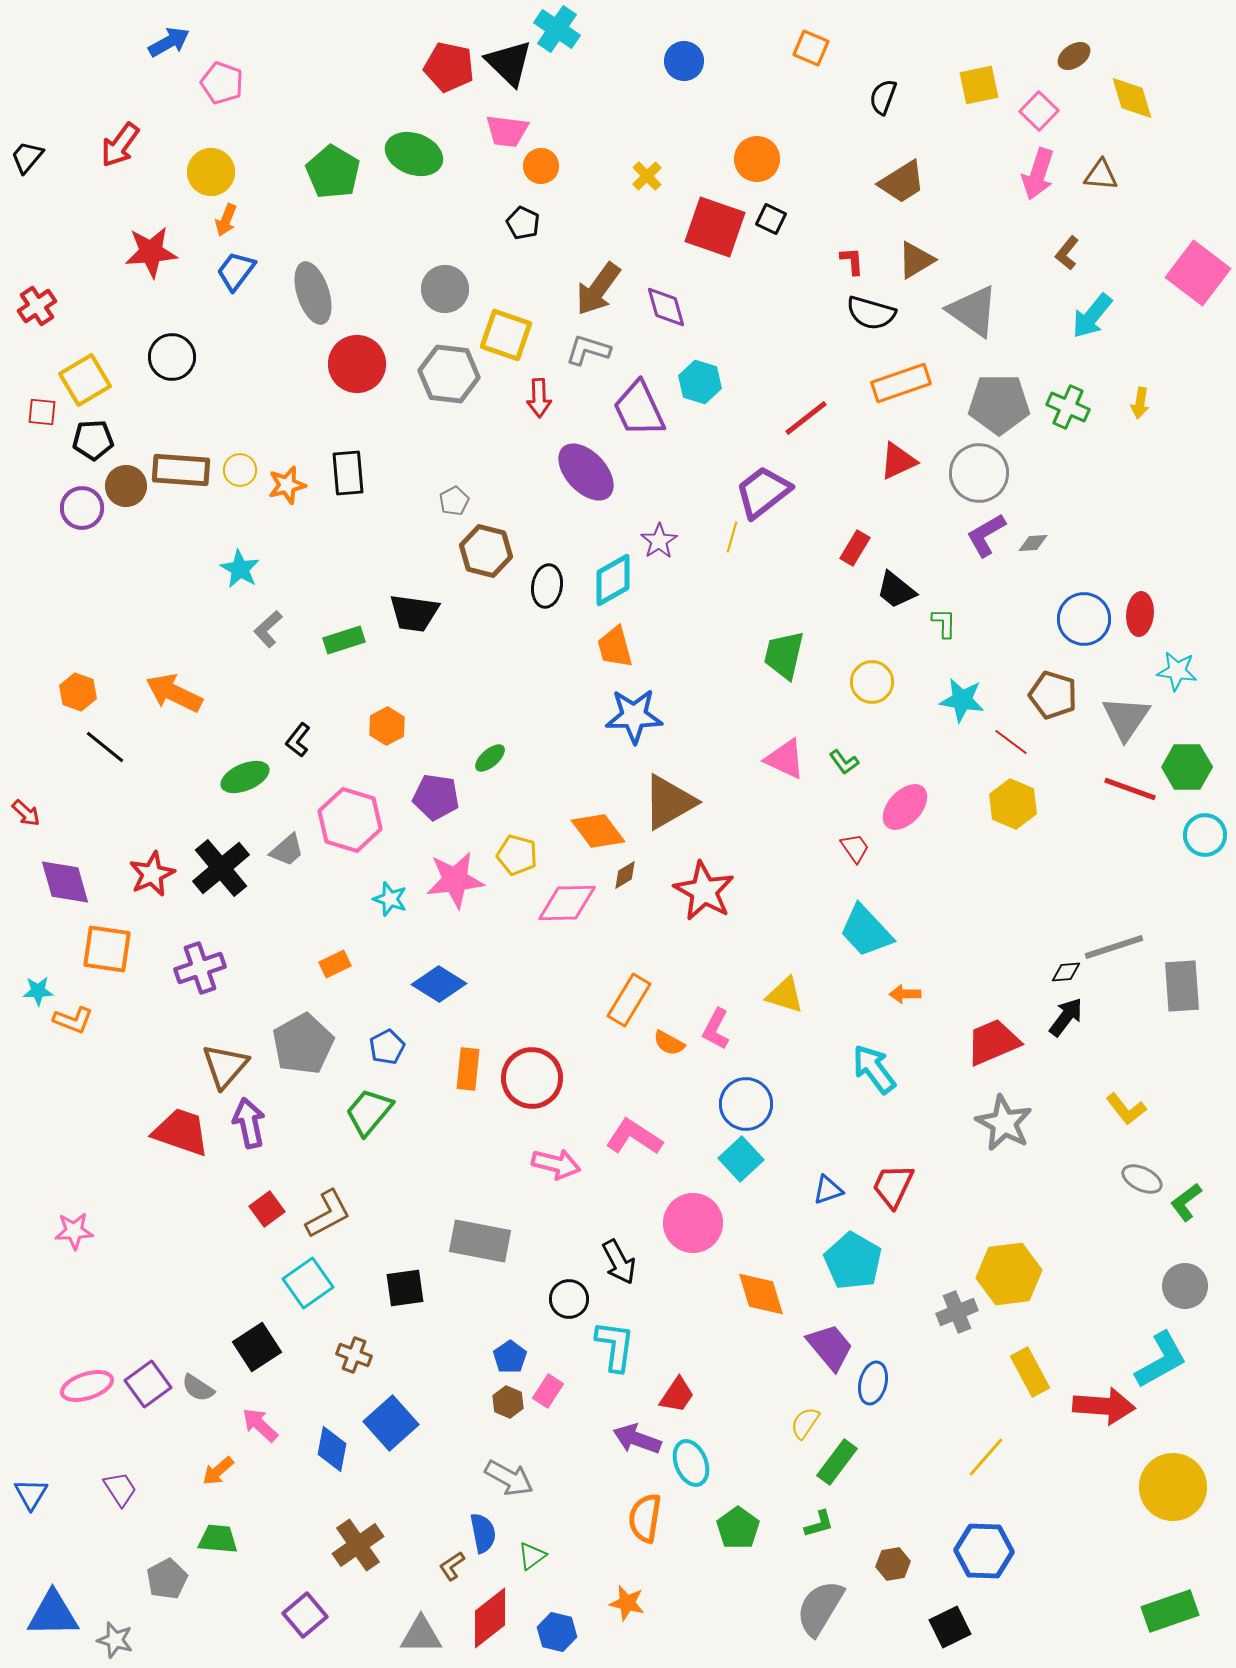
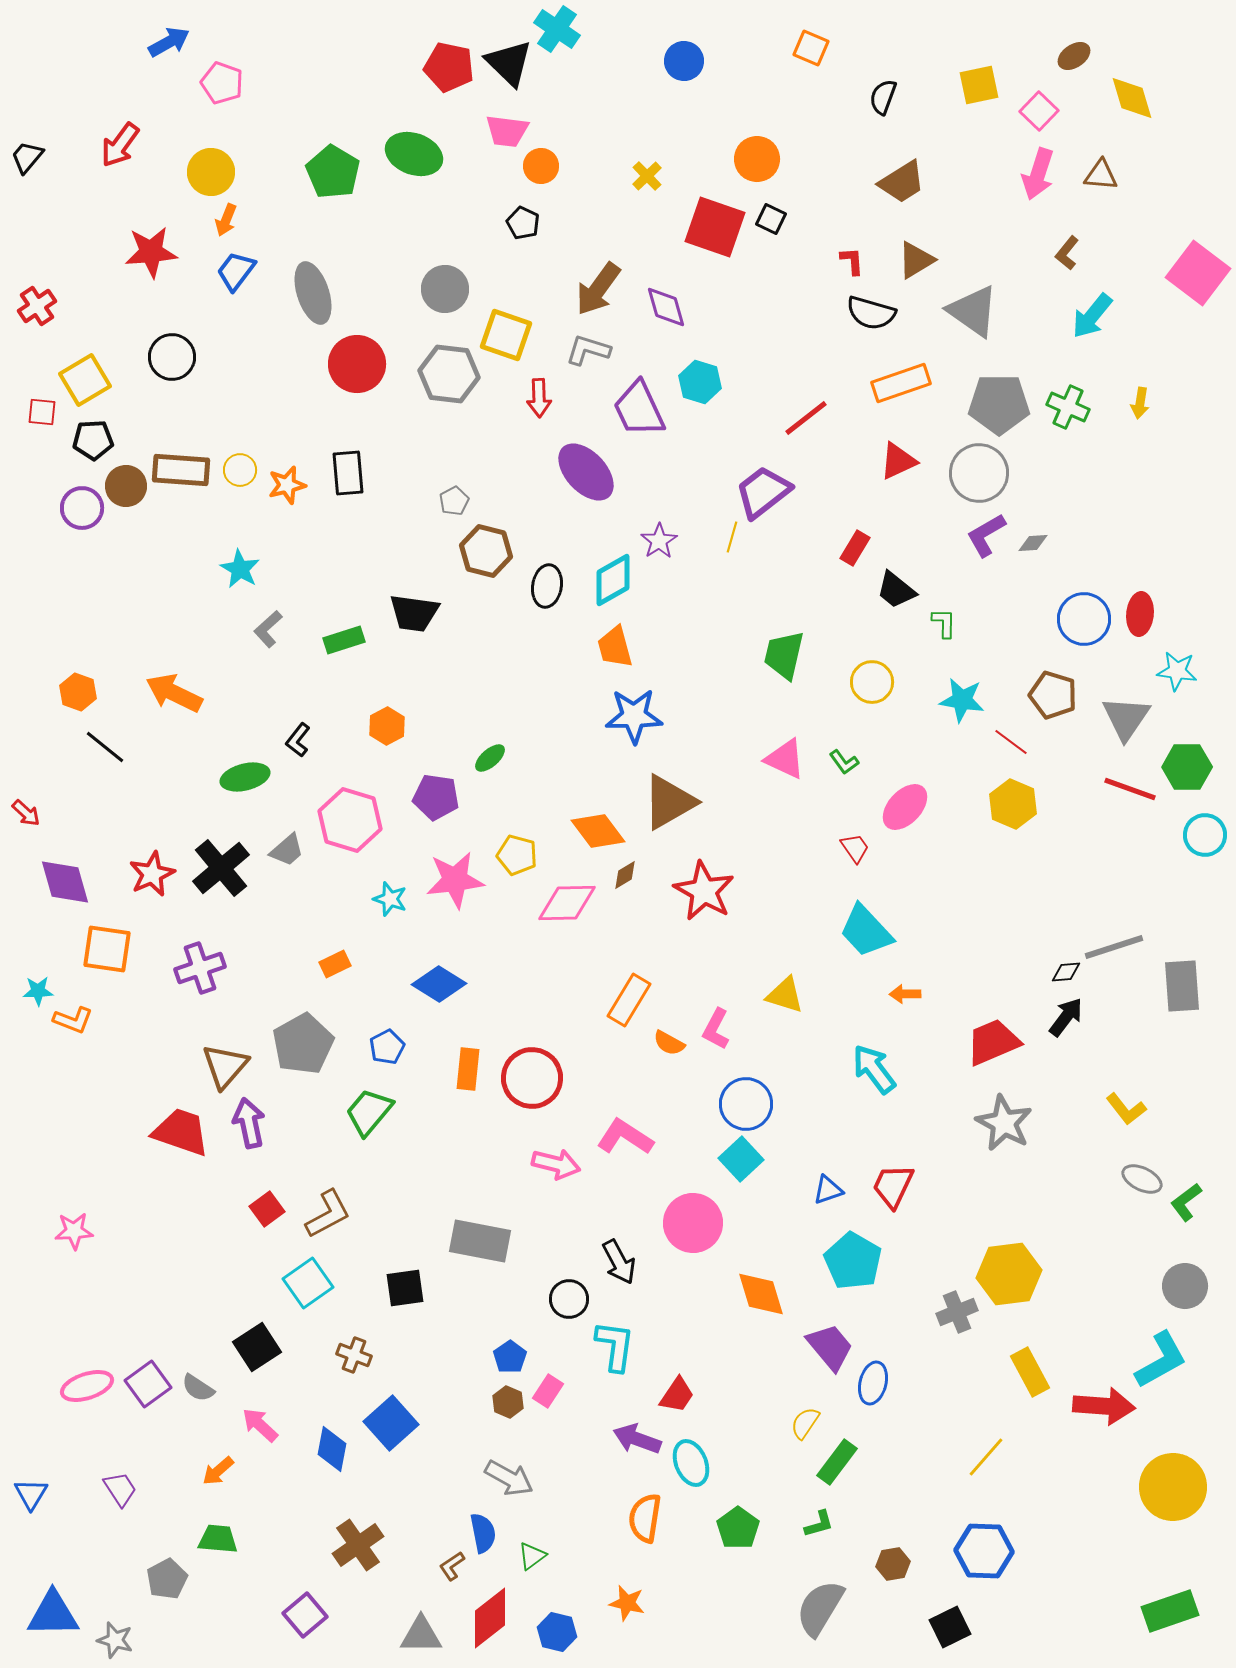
green ellipse at (245, 777): rotated 9 degrees clockwise
pink L-shape at (634, 1137): moved 9 px left
